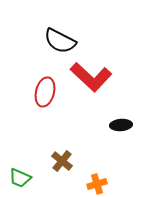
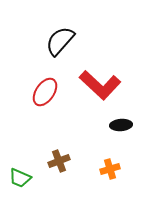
black semicircle: rotated 104 degrees clockwise
red L-shape: moved 9 px right, 8 px down
red ellipse: rotated 20 degrees clockwise
brown cross: moved 3 px left; rotated 30 degrees clockwise
orange cross: moved 13 px right, 15 px up
